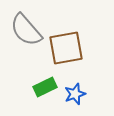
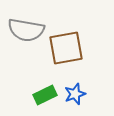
gray semicircle: rotated 39 degrees counterclockwise
green rectangle: moved 8 px down
